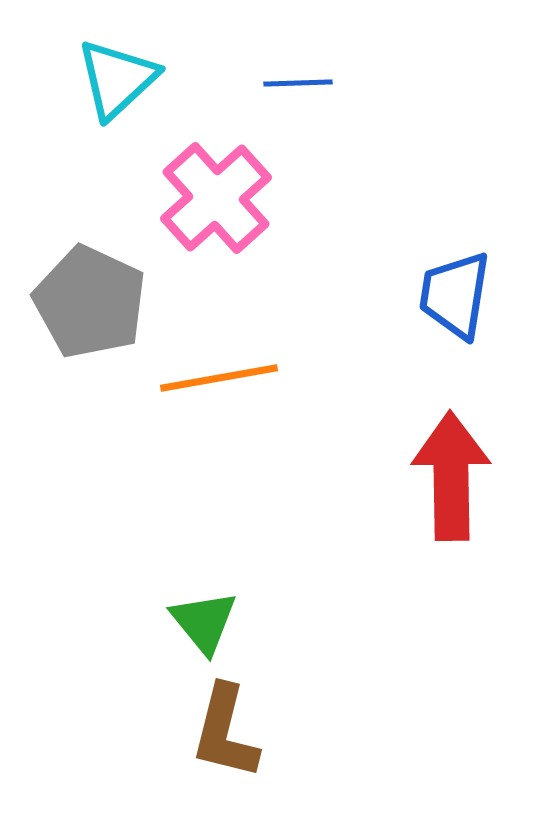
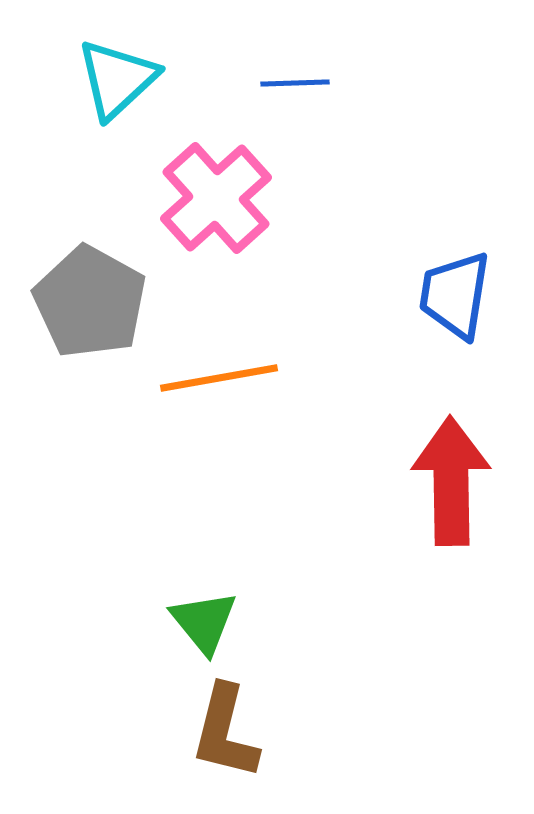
blue line: moved 3 px left
gray pentagon: rotated 4 degrees clockwise
red arrow: moved 5 px down
